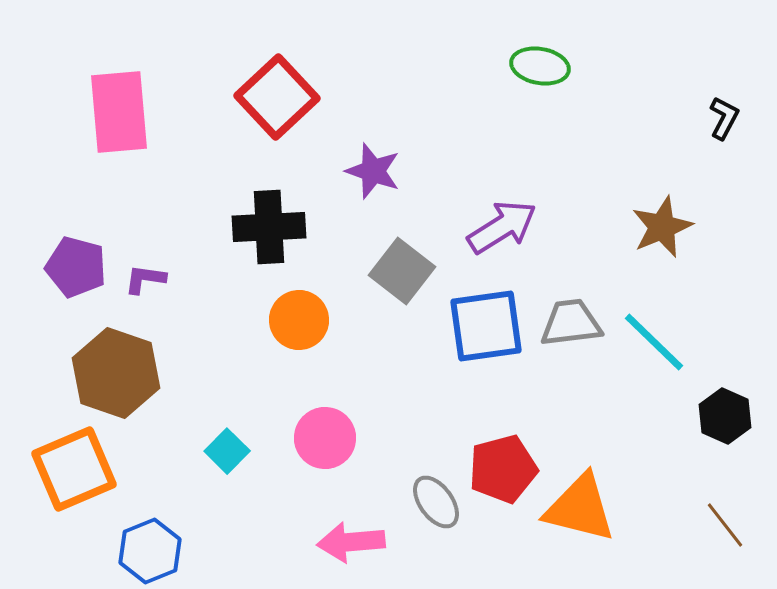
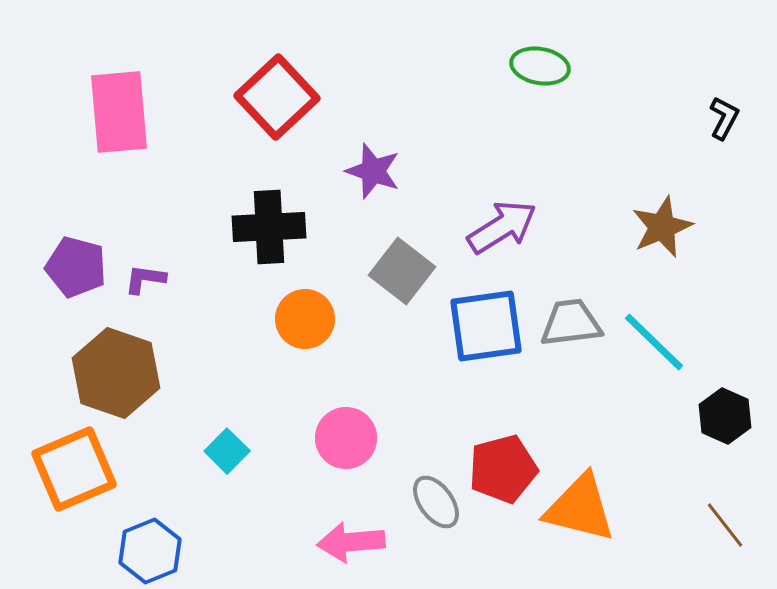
orange circle: moved 6 px right, 1 px up
pink circle: moved 21 px right
